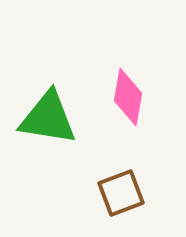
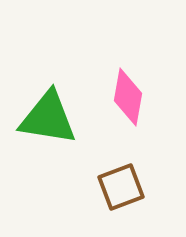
brown square: moved 6 px up
